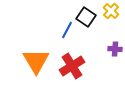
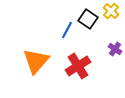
black square: moved 2 px right, 2 px down
purple cross: rotated 32 degrees clockwise
orange triangle: rotated 12 degrees clockwise
red cross: moved 6 px right
